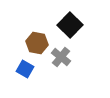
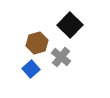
brown hexagon: rotated 25 degrees counterclockwise
blue square: moved 6 px right; rotated 18 degrees clockwise
